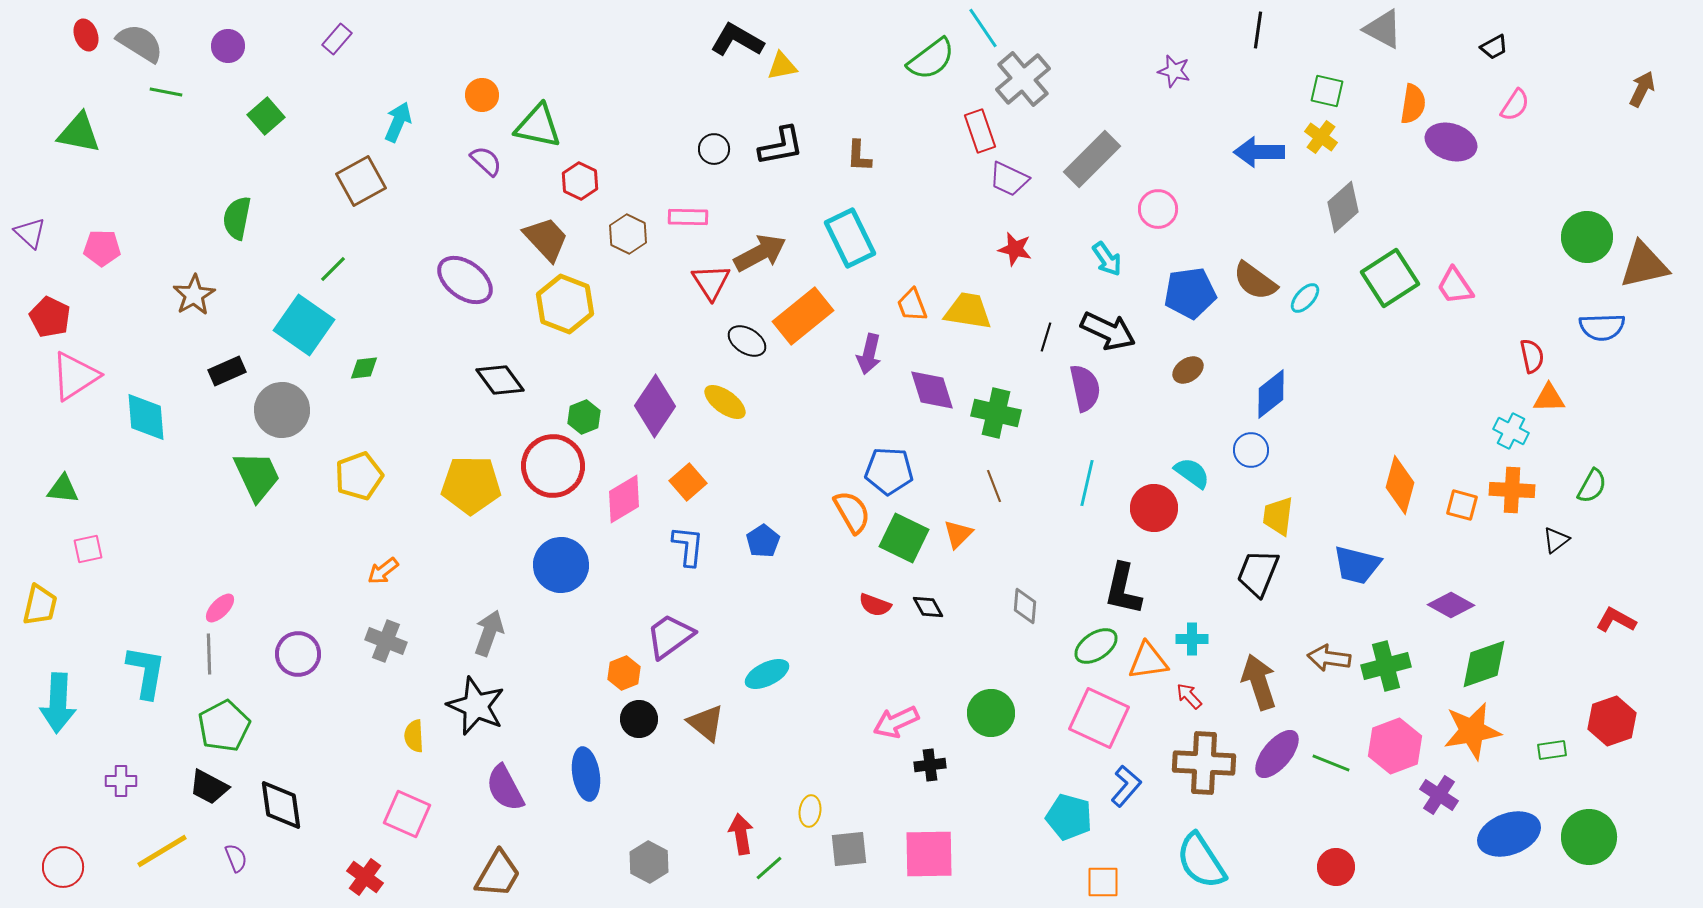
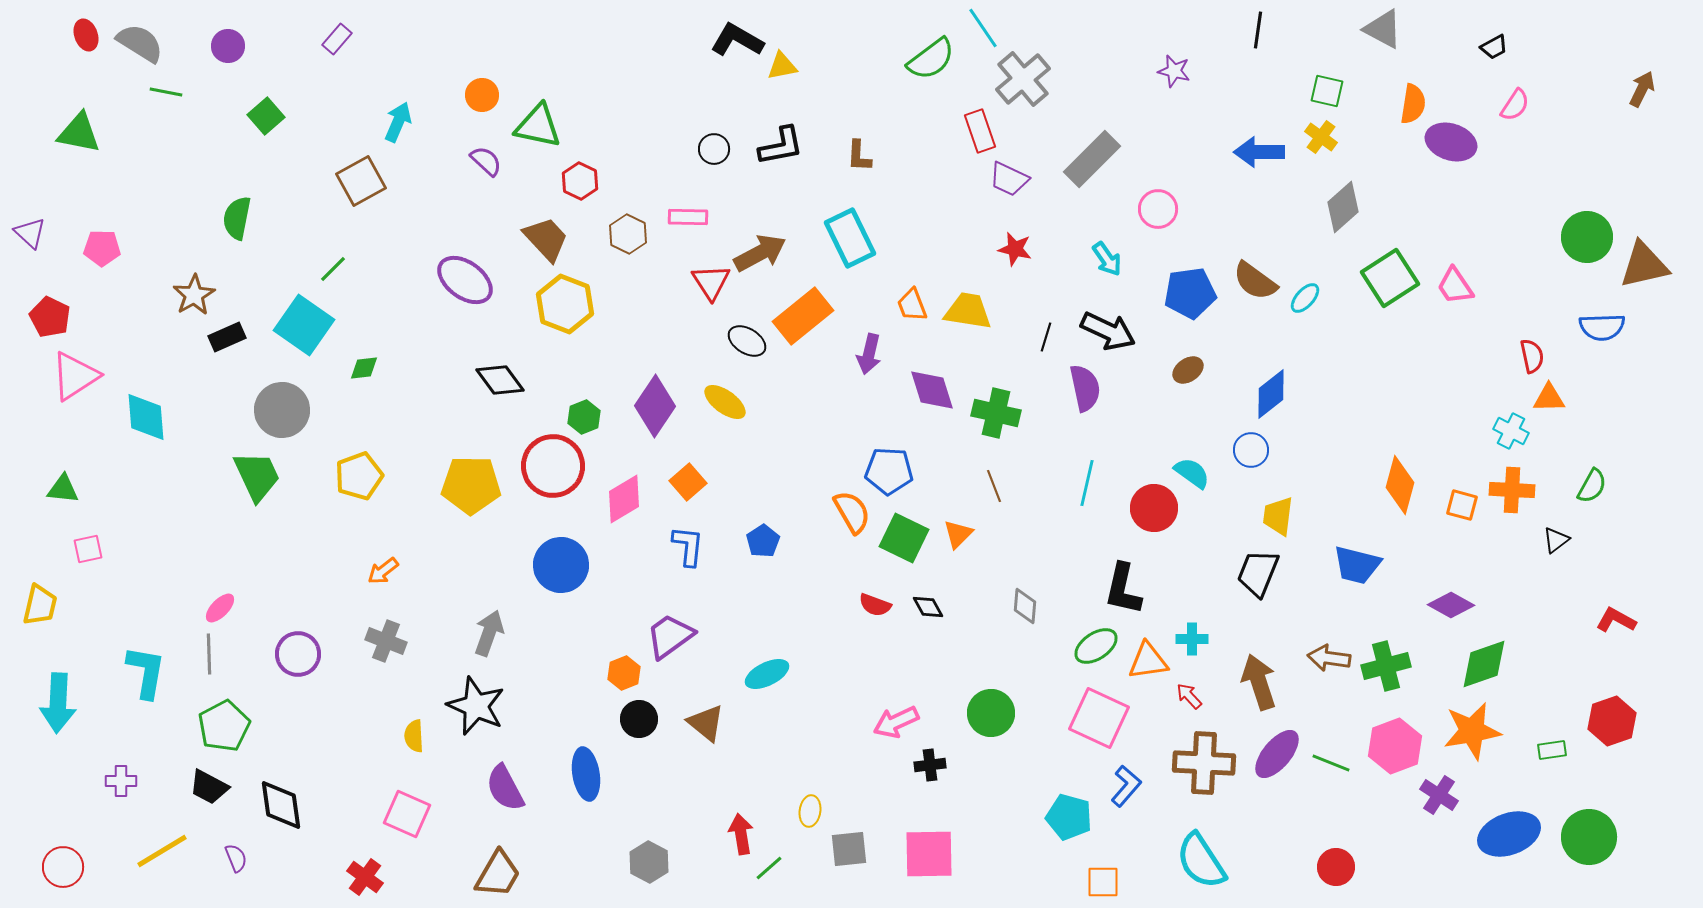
black rectangle at (227, 371): moved 34 px up
